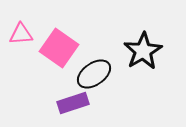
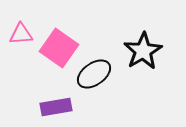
purple rectangle: moved 17 px left, 4 px down; rotated 8 degrees clockwise
